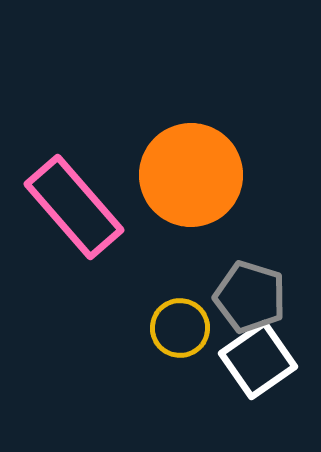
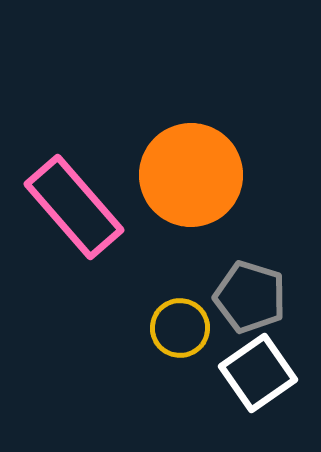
white square: moved 13 px down
